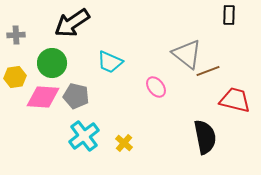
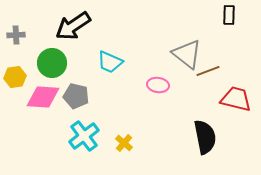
black arrow: moved 1 px right, 3 px down
pink ellipse: moved 2 px right, 2 px up; rotated 45 degrees counterclockwise
red trapezoid: moved 1 px right, 1 px up
